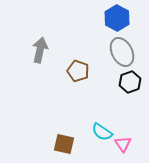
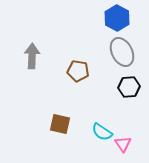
gray arrow: moved 8 px left, 6 px down; rotated 10 degrees counterclockwise
brown pentagon: rotated 10 degrees counterclockwise
black hexagon: moved 1 px left, 5 px down; rotated 15 degrees clockwise
brown square: moved 4 px left, 20 px up
